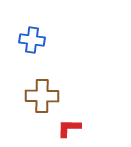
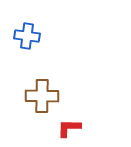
blue cross: moved 5 px left, 4 px up
